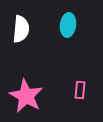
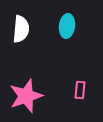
cyan ellipse: moved 1 px left, 1 px down
pink star: rotated 24 degrees clockwise
